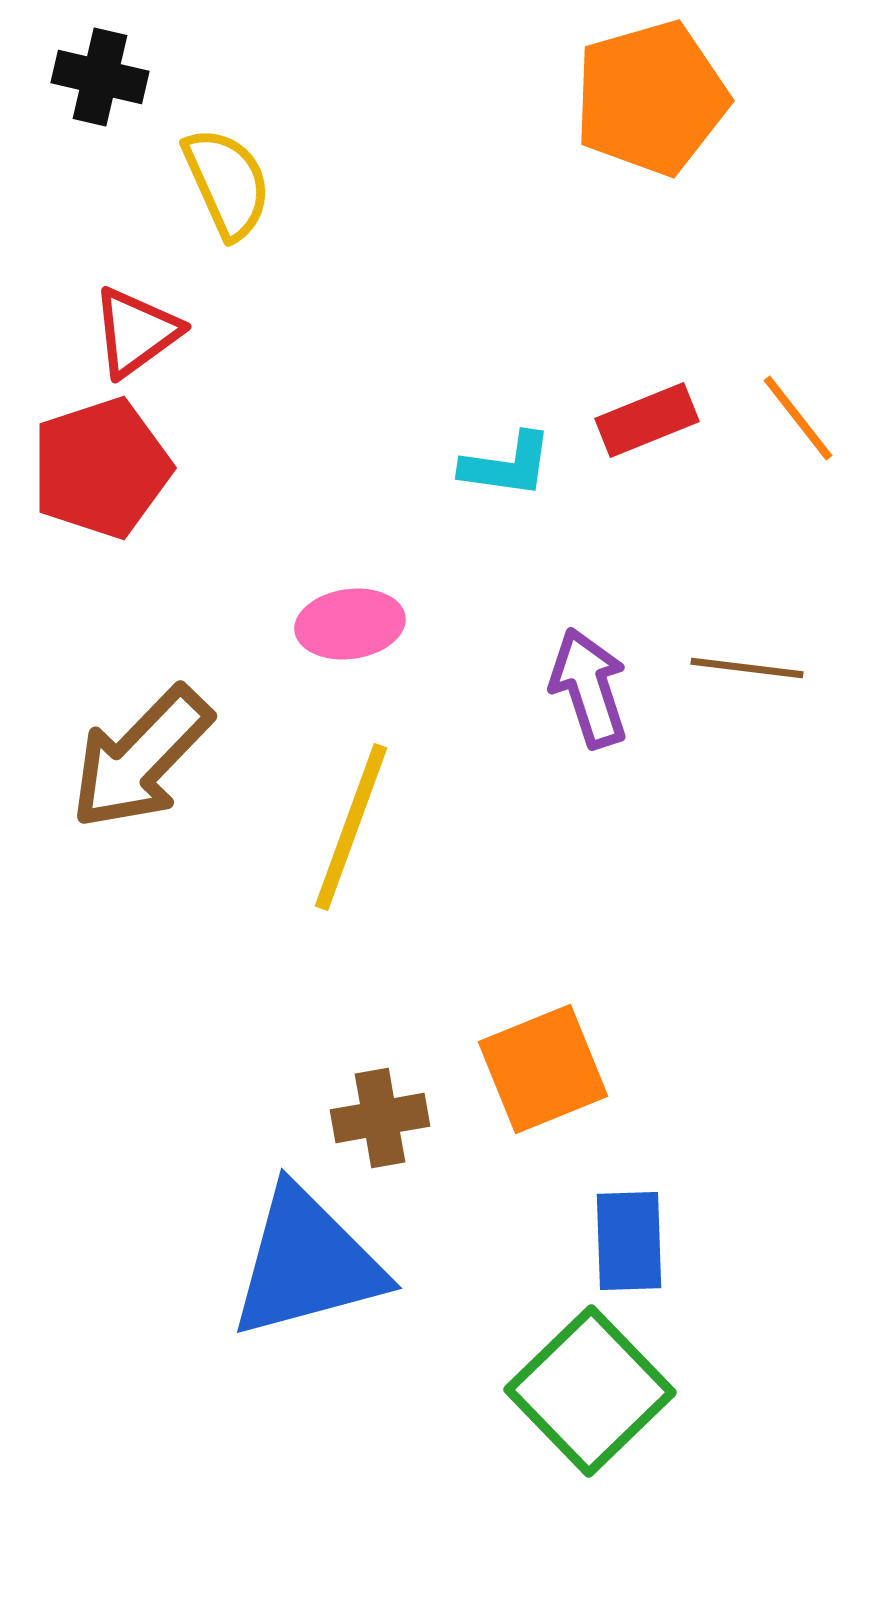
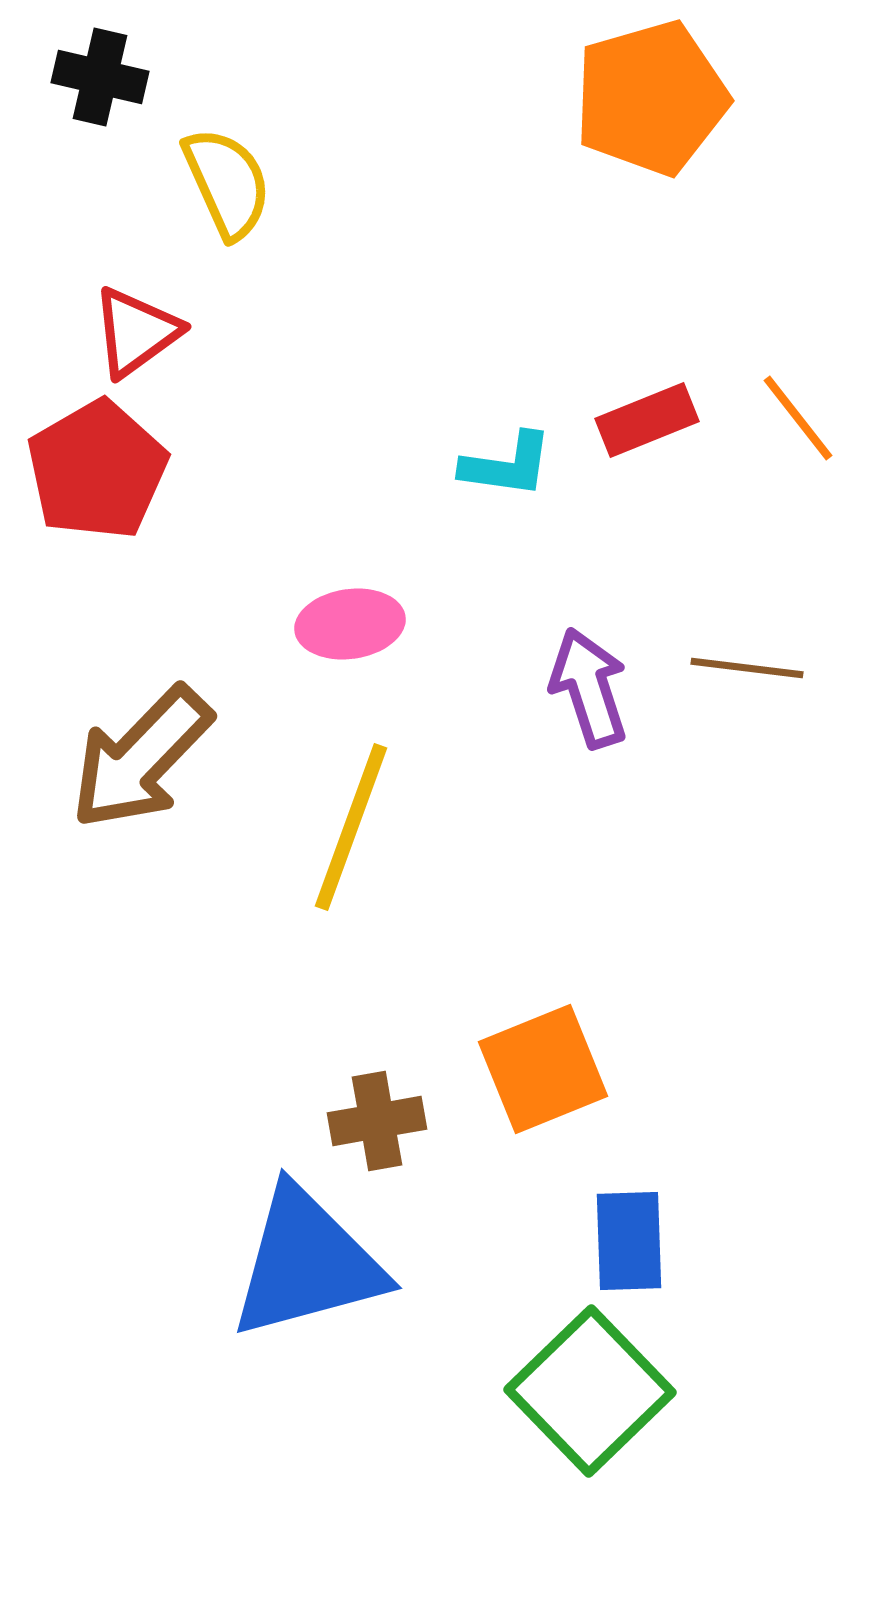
red pentagon: moved 4 px left, 2 px down; rotated 12 degrees counterclockwise
brown cross: moved 3 px left, 3 px down
